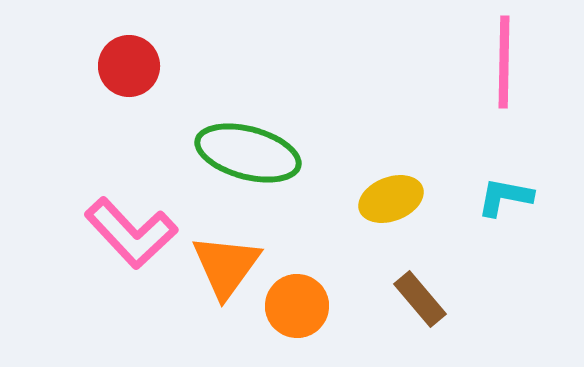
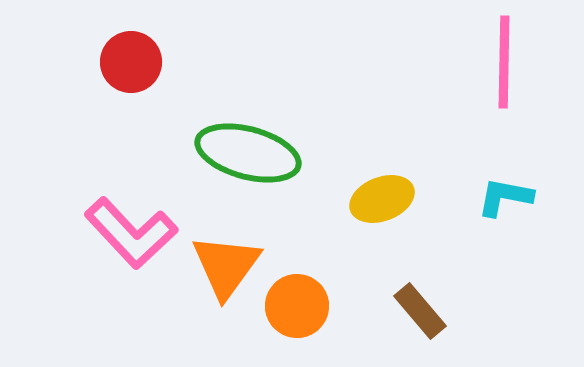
red circle: moved 2 px right, 4 px up
yellow ellipse: moved 9 px left
brown rectangle: moved 12 px down
